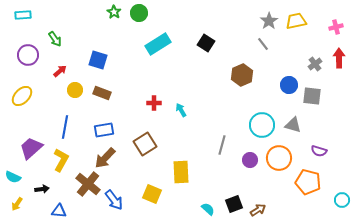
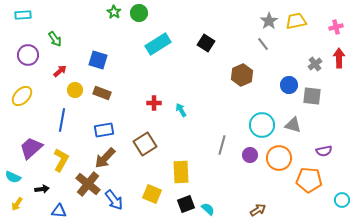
blue line at (65, 127): moved 3 px left, 7 px up
purple semicircle at (319, 151): moved 5 px right; rotated 28 degrees counterclockwise
purple circle at (250, 160): moved 5 px up
orange pentagon at (308, 182): moved 1 px right, 2 px up; rotated 10 degrees counterclockwise
black square at (234, 204): moved 48 px left
